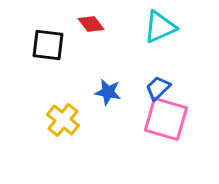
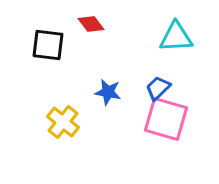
cyan triangle: moved 16 px right, 10 px down; rotated 21 degrees clockwise
yellow cross: moved 2 px down
